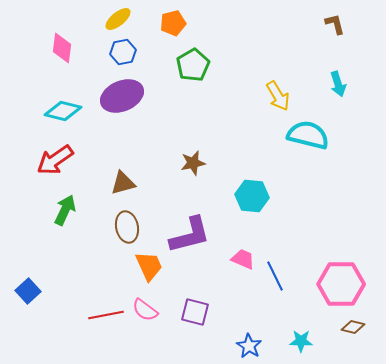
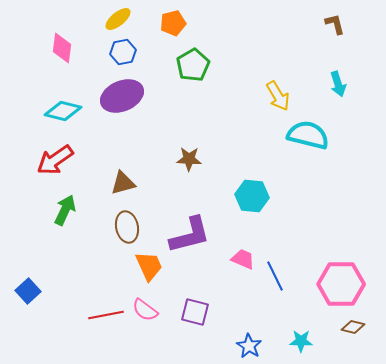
brown star: moved 4 px left, 4 px up; rotated 15 degrees clockwise
